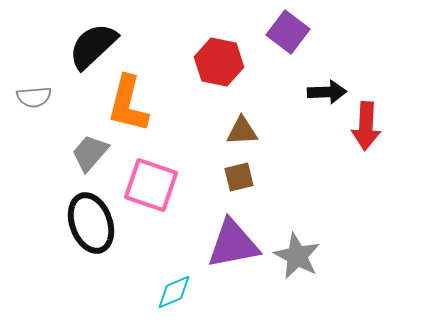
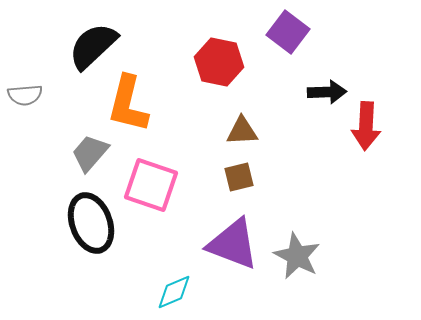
gray semicircle: moved 9 px left, 2 px up
purple triangle: rotated 32 degrees clockwise
